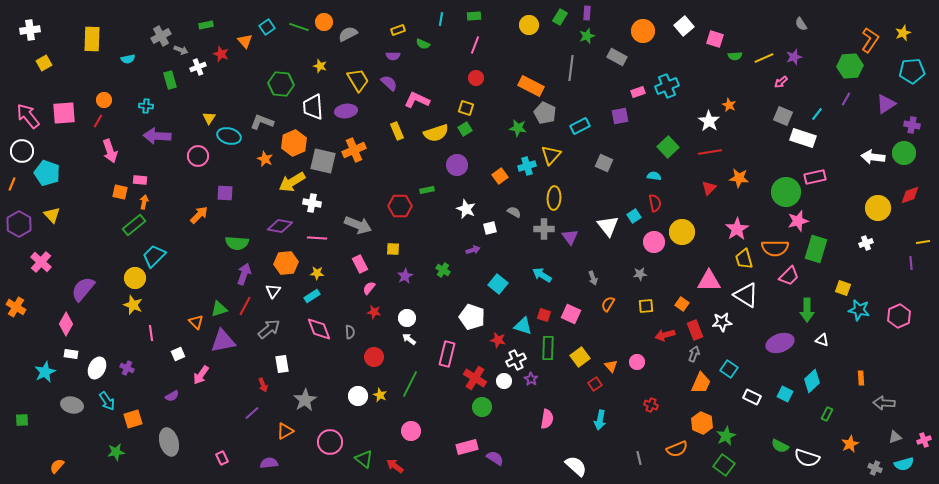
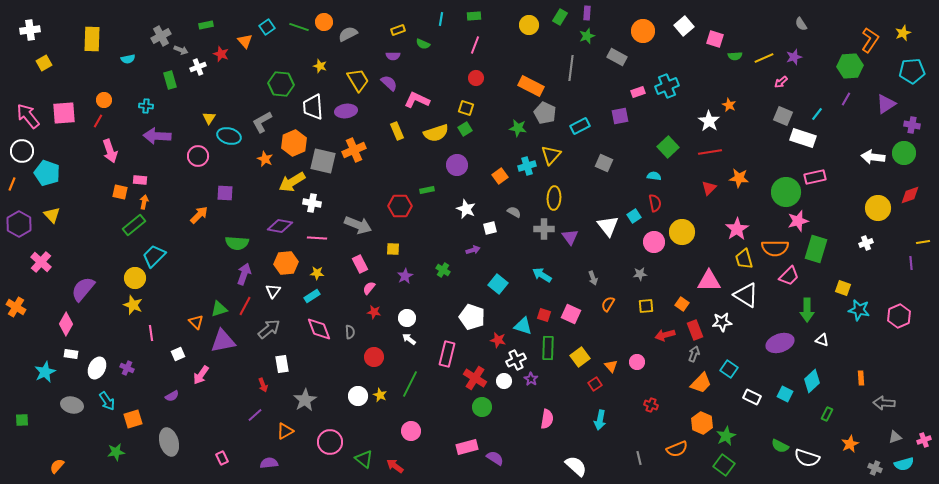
gray L-shape at (262, 122): rotated 50 degrees counterclockwise
orange trapezoid at (701, 383): rotated 20 degrees clockwise
purple line at (252, 413): moved 3 px right, 2 px down
